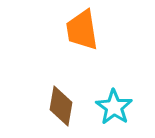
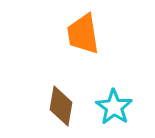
orange trapezoid: moved 1 px right, 4 px down
